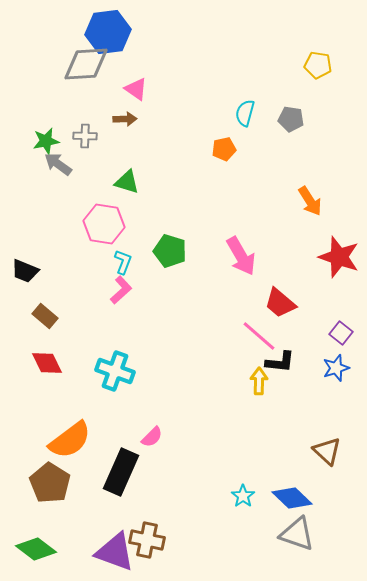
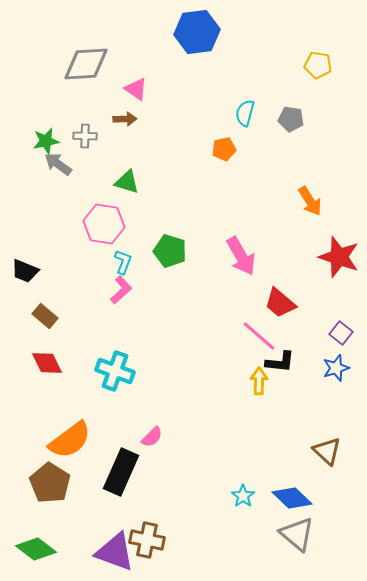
blue hexagon: moved 89 px right
gray triangle: rotated 21 degrees clockwise
